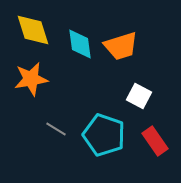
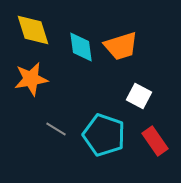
cyan diamond: moved 1 px right, 3 px down
